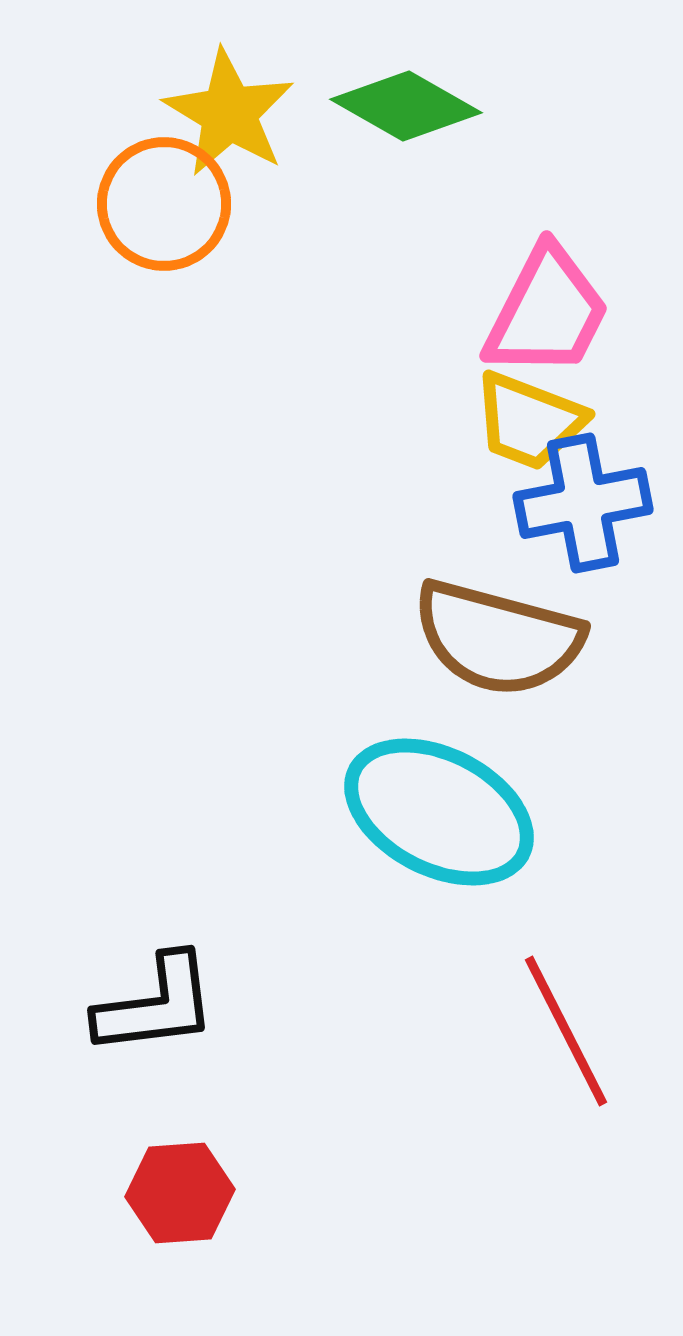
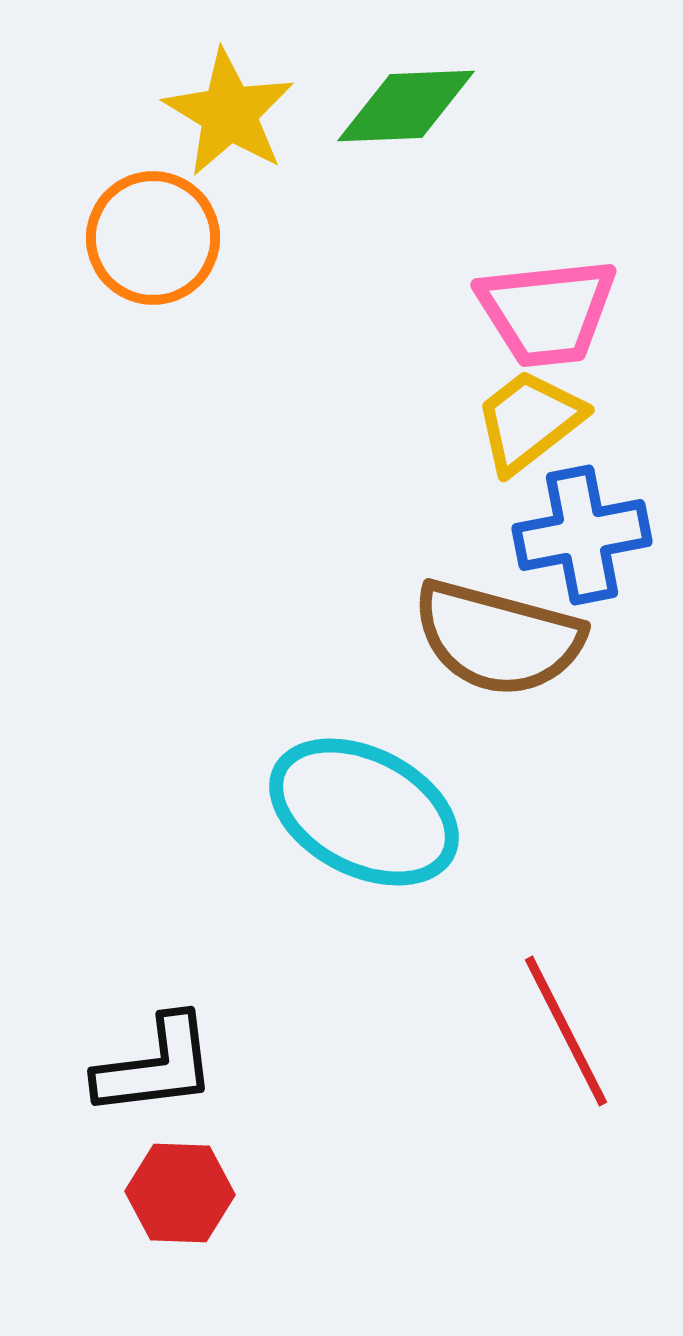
green diamond: rotated 32 degrees counterclockwise
orange circle: moved 11 px left, 34 px down
pink trapezoid: rotated 57 degrees clockwise
yellow trapezoid: rotated 121 degrees clockwise
blue cross: moved 1 px left, 32 px down
cyan ellipse: moved 75 px left
black L-shape: moved 61 px down
red hexagon: rotated 6 degrees clockwise
